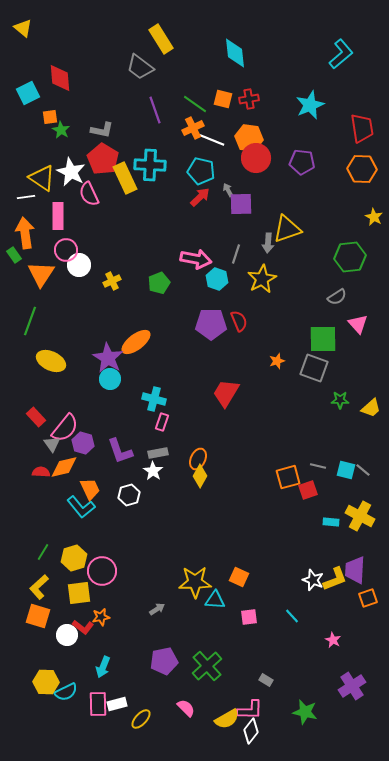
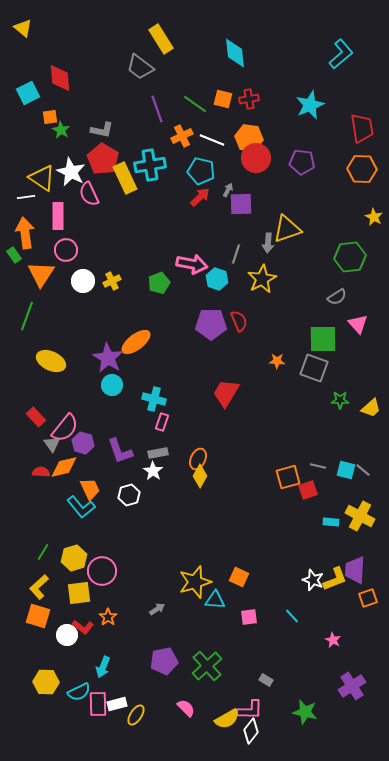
purple line at (155, 110): moved 2 px right, 1 px up
orange cross at (193, 128): moved 11 px left, 8 px down
cyan cross at (150, 165): rotated 12 degrees counterclockwise
gray arrow at (228, 190): rotated 56 degrees clockwise
pink arrow at (196, 259): moved 4 px left, 5 px down
white circle at (79, 265): moved 4 px right, 16 px down
green line at (30, 321): moved 3 px left, 5 px up
orange star at (277, 361): rotated 21 degrees clockwise
cyan circle at (110, 379): moved 2 px right, 6 px down
yellow star at (195, 582): rotated 16 degrees counterclockwise
orange star at (101, 617): moved 7 px right; rotated 24 degrees counterclockwise
cyan semicircle at (66, 692): moved 13 px right
yellow ellipse at (141, 719): moved 5 px left, 4 px up; rotated 10 degrees counterclockwise
